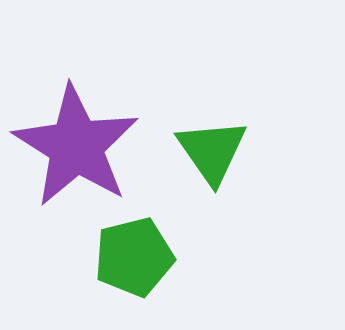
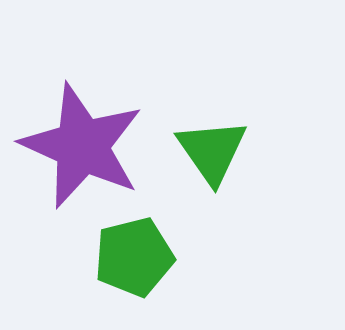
purple star: moved 6 px right; rotated 8 degrees counterclockwise
